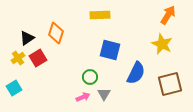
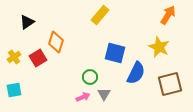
yellow rectangle: rotated 48 degrees counterclockwise
orange diamond: moved 9 px down
black triangle: moved 16 px up
yellow star: moved 3 px left, 3 px down
blue square: moved 5 px right, 3 px down
yellow cross: moved 4 px left, 1 px up
cyan square: moved 2 px down; rotated 21 degrees clockwise
